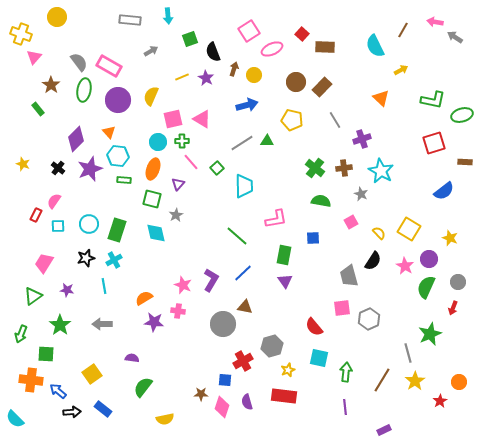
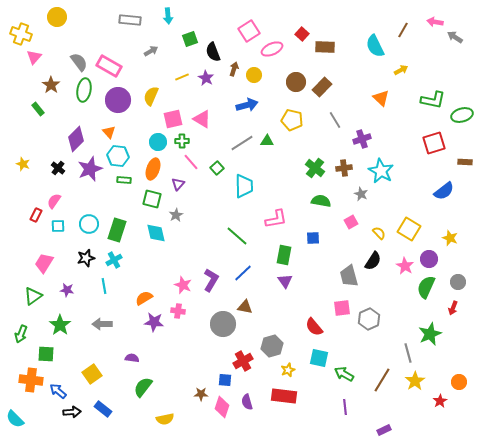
green arrow at (346, 372): moved 2 px left, 2 px down; rotated 66 degrees counterclockwise
